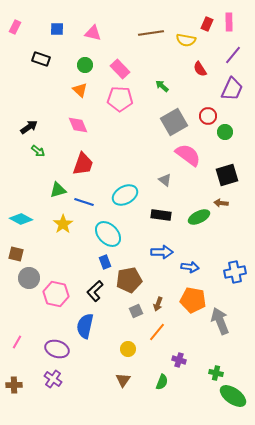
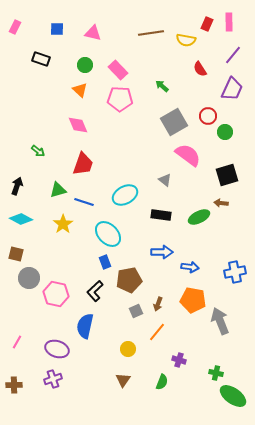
pink rectangle at (120, 69): moved 2 px left, 1 px down
black arrow at (29, 127): moved 12 px left, 59 px down; rotated 36 degrees counterclockwise
purple cross at (53, 379): rotated 36 degrees clockwise
